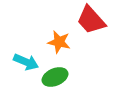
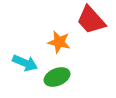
cyan arrow: moved 1 px left, 1 px down
green ellipse: moved 2 px right
